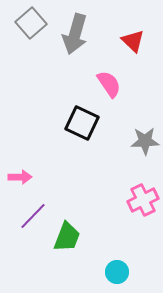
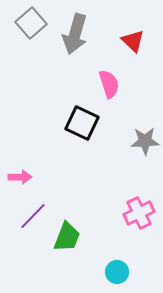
pink semicircle: rotated 16 degrees clockwise
pink cross: moved 4 px left, 13 px down
